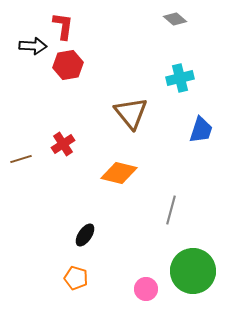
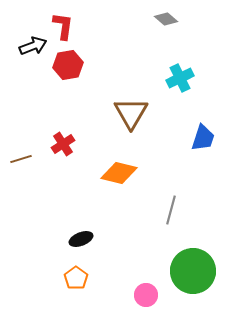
gray diamond: moved 9 px left
black arrow: rotated 24 degrees counterclockwise
cyan cross: rotated 12 degrees counterclockwise
brown triangle: rotated 9 degrees clockwise
blue trapezoid: moved 2 px right, 8 px down
black ellipse: moved 4 px left, 4 px down; rotated 35 degrees clockwise
orange pentagon: rotated 20 degrees clockwise
pink circle: moved 6 px down
